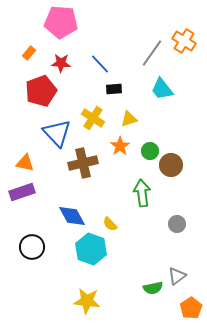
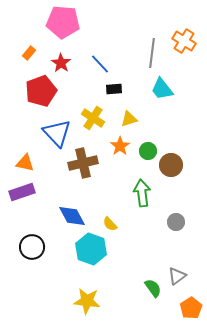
pink pentagon: moved 2 px right
gray line: rotated 28 degrees counterclockwise
red star: rotated 30 degrees clockwise
green circle: moved 2 px left
gray circle: moved 1 px left, 2 px up
green semicircle: rotated 114 degrees counterclockwise
